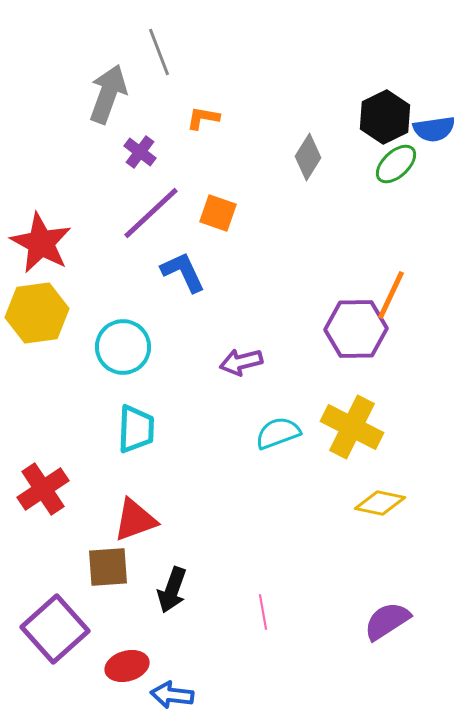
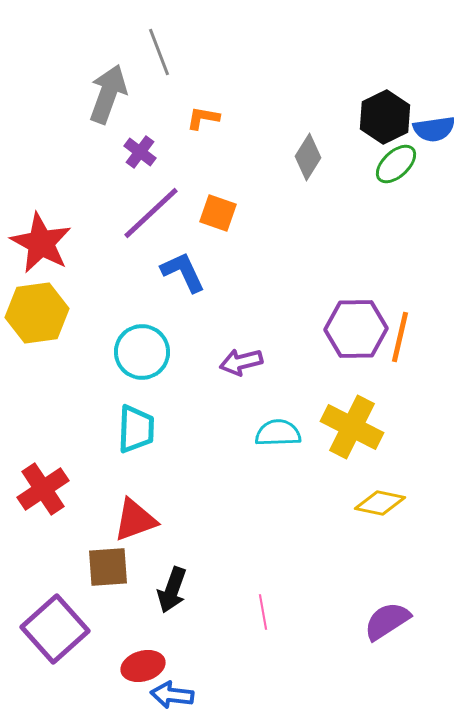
orange line: moved 9 px right, 42 px down; rotated 12 degrees counterclockwise
cyan circle: moved 19 px right, 5 px down
cyan semicircle: rotated 18 degrees clockwise
red ellipse: moved 16 px right
